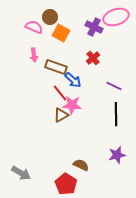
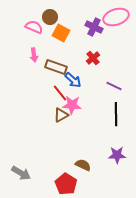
purple star: rotated 12 degrees clockwise
brown semicircle: moved 2 px right
